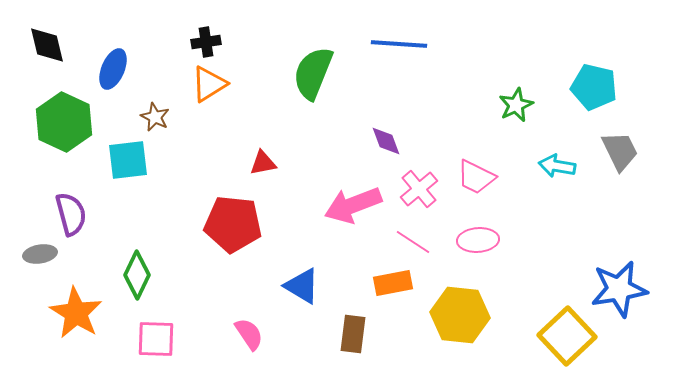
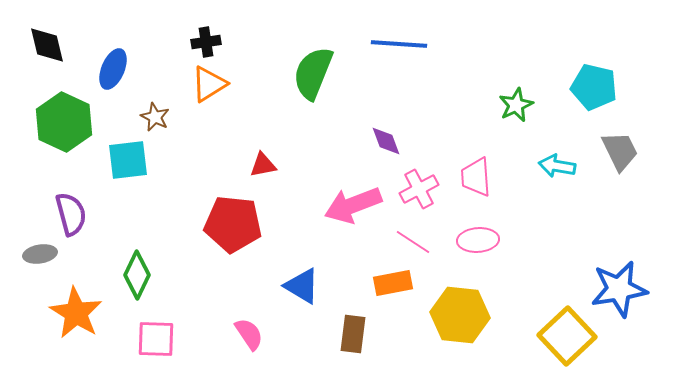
red triangle: moved 2 px down
pink trapezoid: rotated 60 degrees clockwise
pink cross: rotated 12 degrees clockwise
